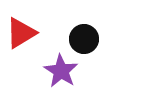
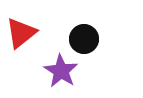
red triangle: rotated 8 degrees counterclockwise
